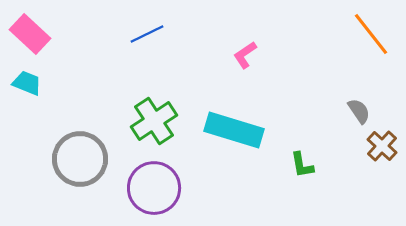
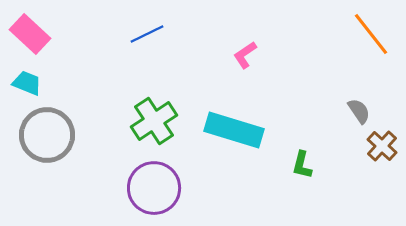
gray circle: moved 33 px left, 24 px up
green L-shape: rotated 24 degrees clockwise
